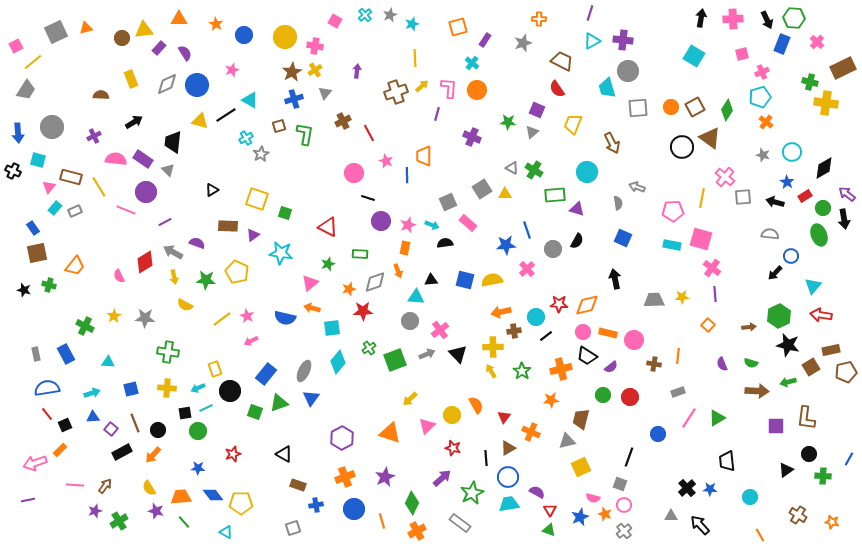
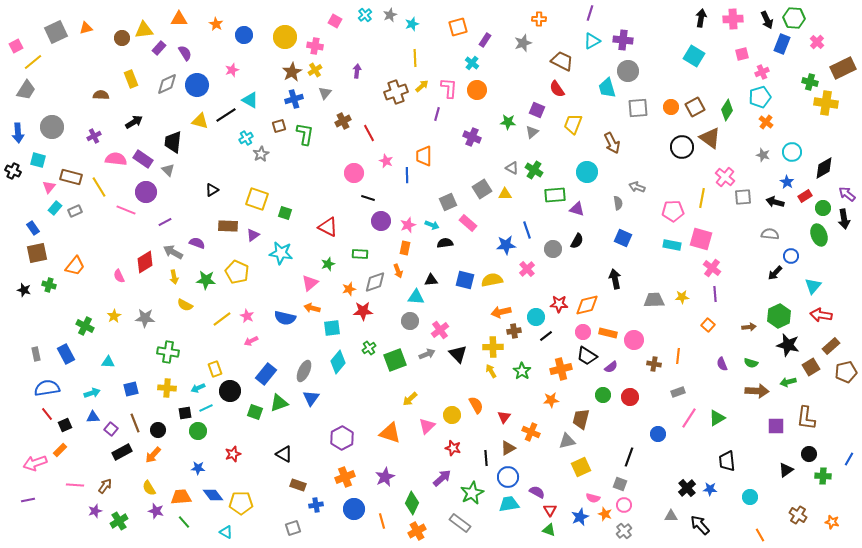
brown rectangle at (831, 350): moved 4 px up; rotated 30 degrees counterclockwise
